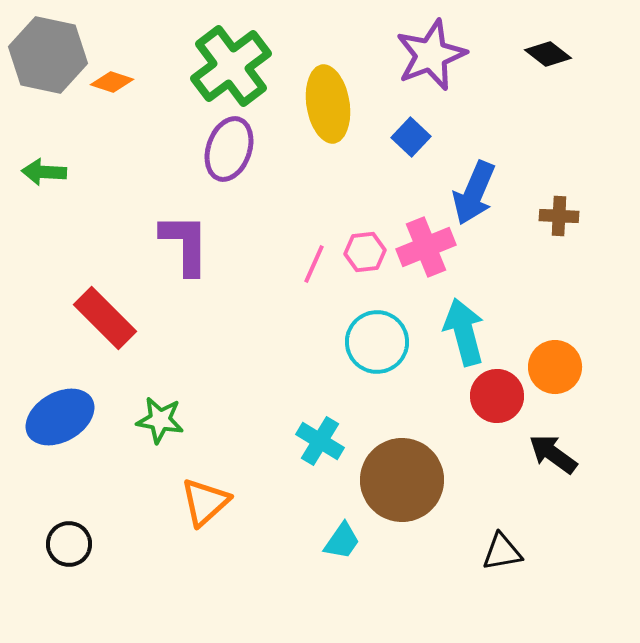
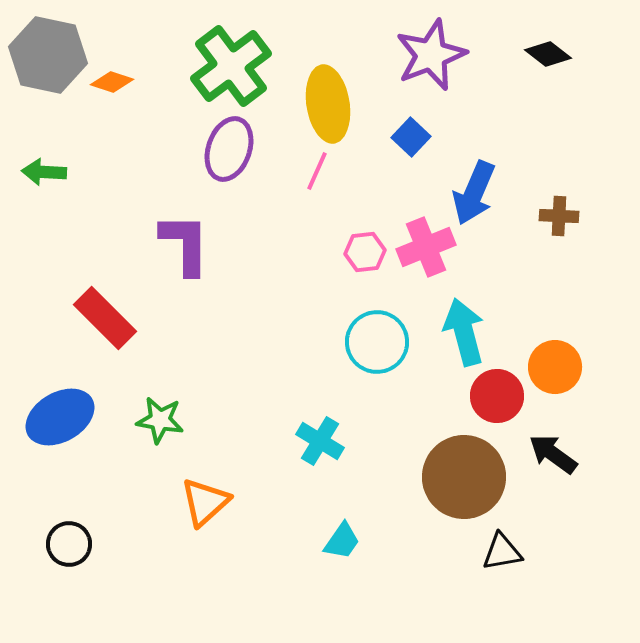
pink line: moved 3 px right, 93 px up
brown circle: moved 62 px right, 3 px up
